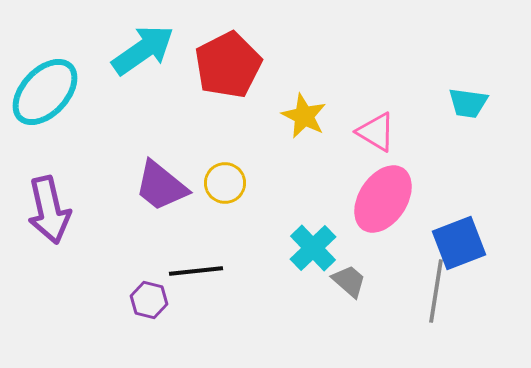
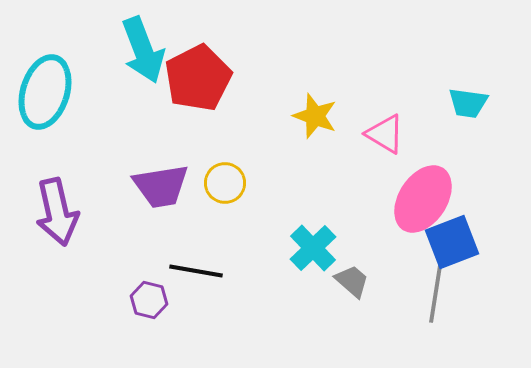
cyan arrow: rotated 104 degrees clockwise
red pentagon: moved 30 px left, 13 px down
cyan ellipse: rotated 26 degrees counterclockwise
yellow star: moved 11 px right; rotated 6 degrees counterclockwise
pink triangle: moved 9 px right, 2 px down
purple trapezoid: rotated 48 degrees counterclockwise
pink ellipse: moved 40 px right
purple arrow: moved 8 px right, 2 px down
blue square: moved 7 px left, 1 px up
black line: rotated 16 degrees clockwise
gray trapezoid: moved 3 px right
